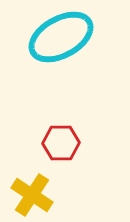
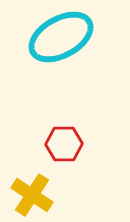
red hexagon: moved 3 px right, 1 px down
